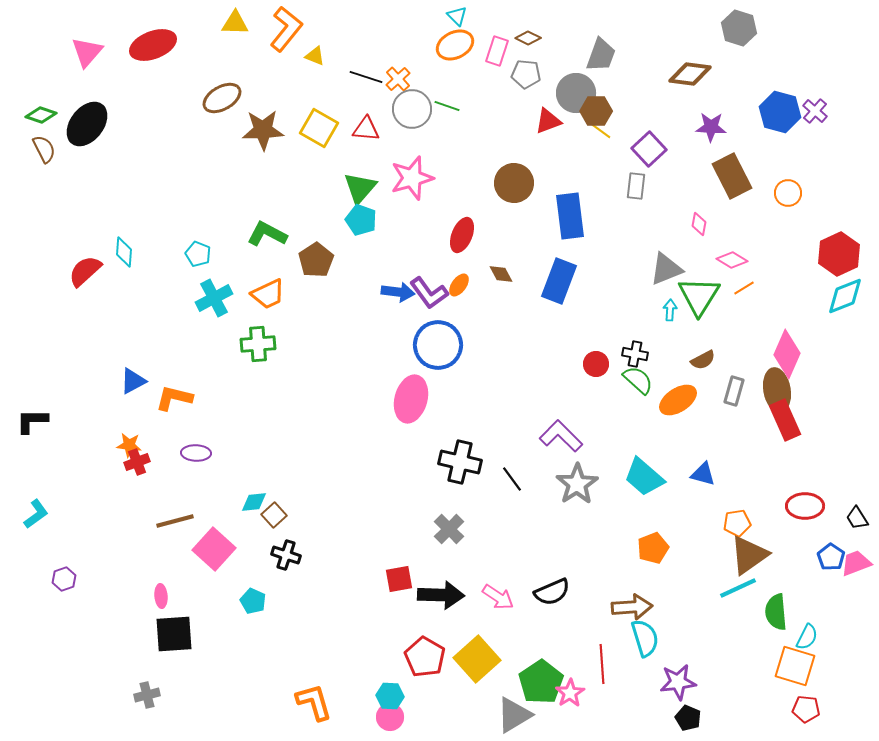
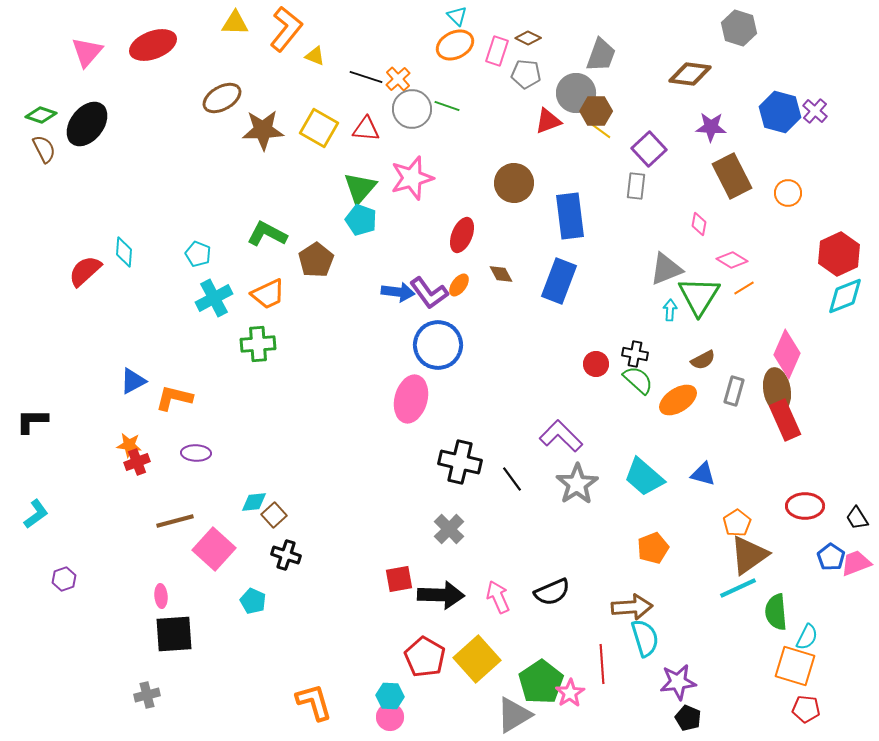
orange pentagon at (737, 523): rotated 24 degrees counterclockwise
pink arrow at (498, 597): rotated 148 degrees counterclockwise
